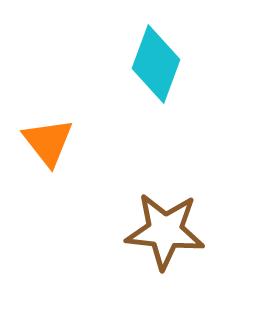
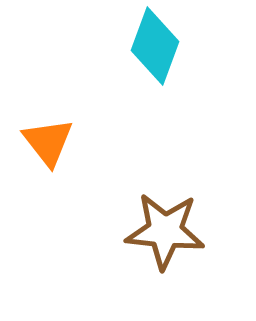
cyan diamond: moved 1 px left, 18 px up
